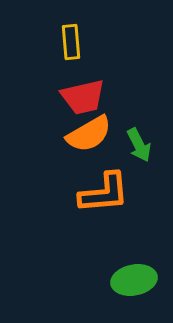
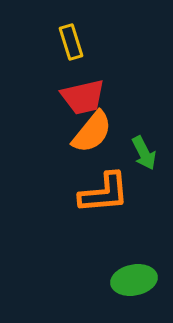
yellow rectangle: rotated 12 degrees counterclockwise
orange semicircle: moved 3 px right, 2 px up; rotated 21 degrees counterclockwise
green arrow: moved 5 px right, 8 px down
